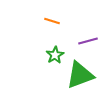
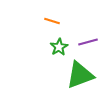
purple line: moved 1 px down
green star: moved 4 px right, 8 px up
